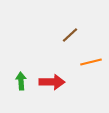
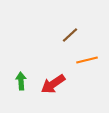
orange line: moved 4 px left, 2 px up
red arrow: moved 1 px right, 2 px down; rotated 145 degrees clockwise
